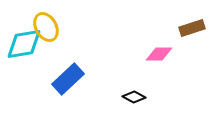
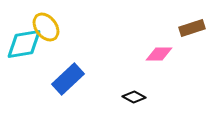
yellow ellipse: rotated 8 degrees counterclockwise
